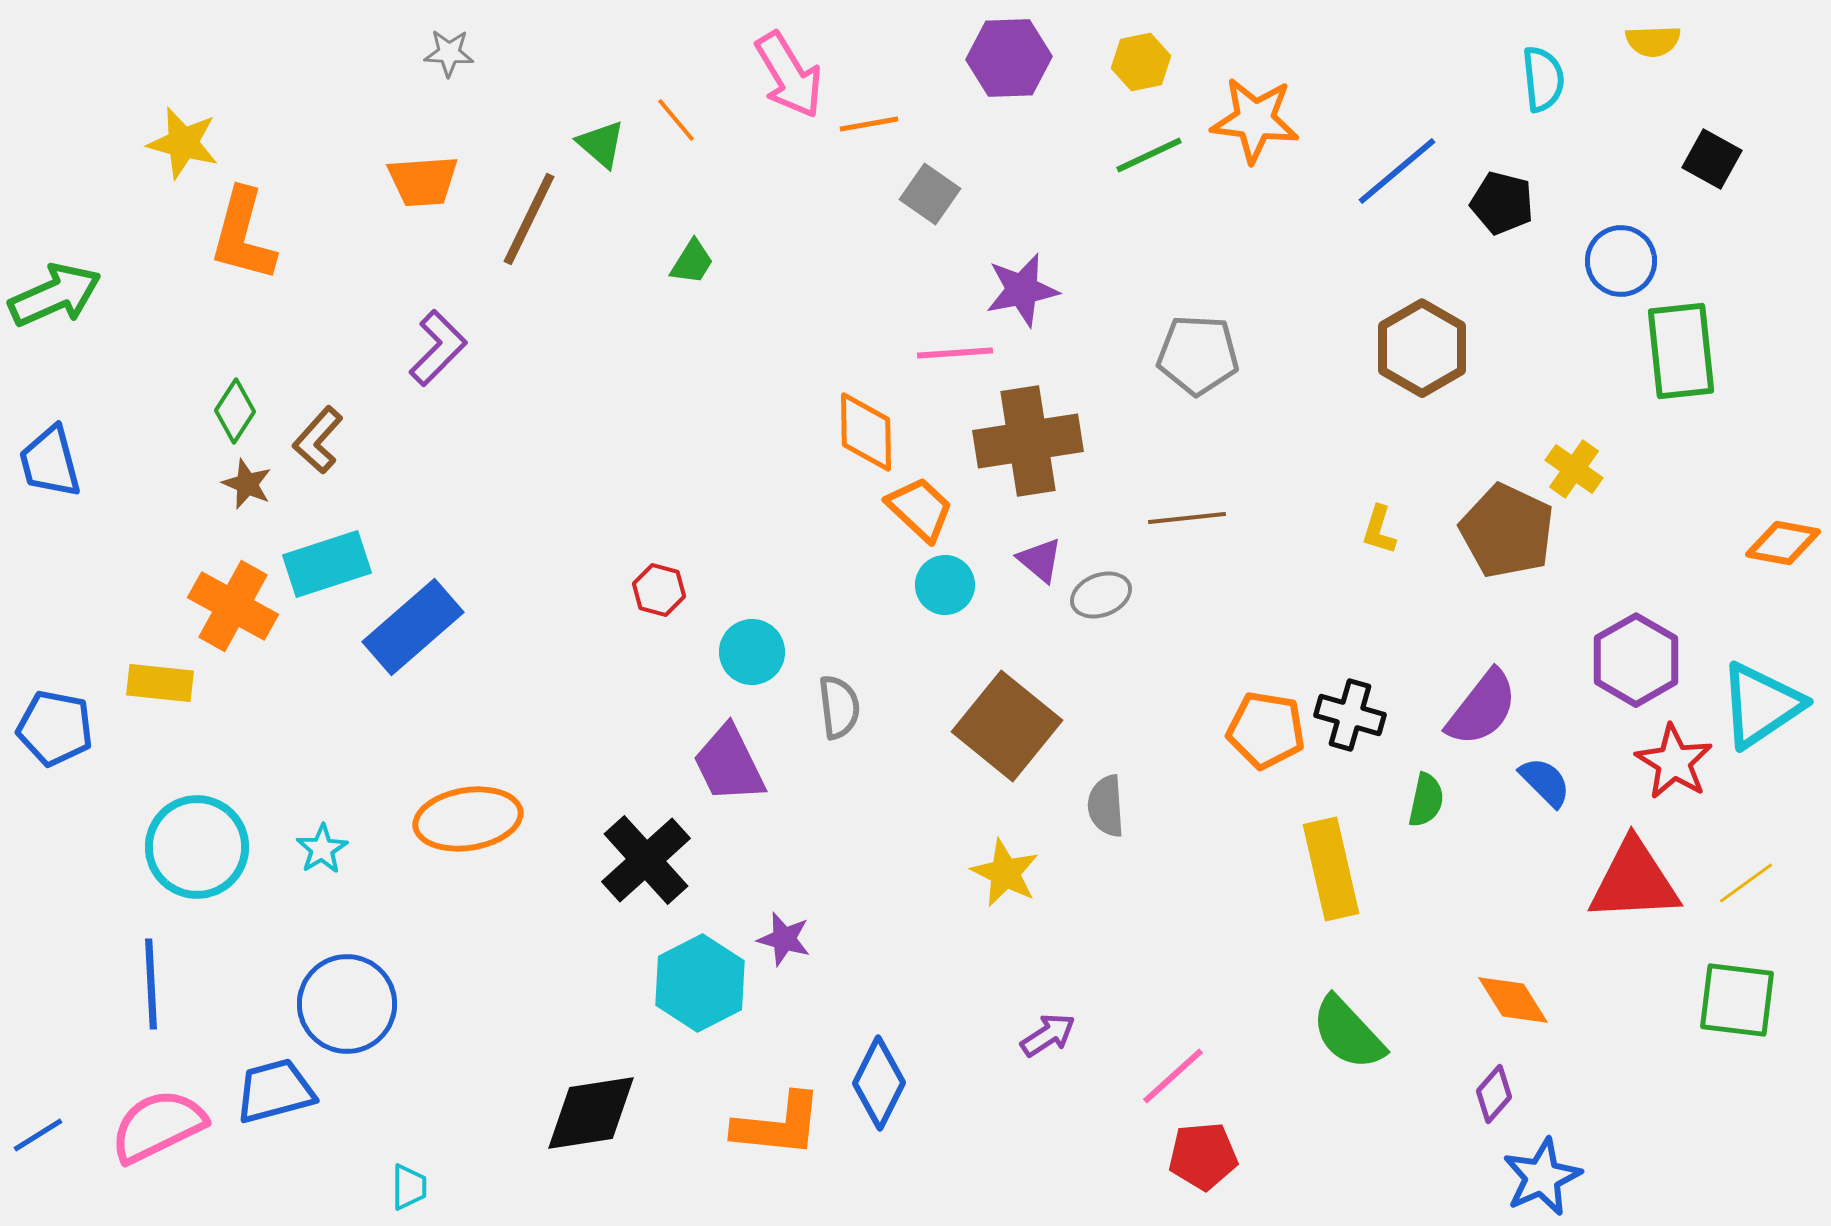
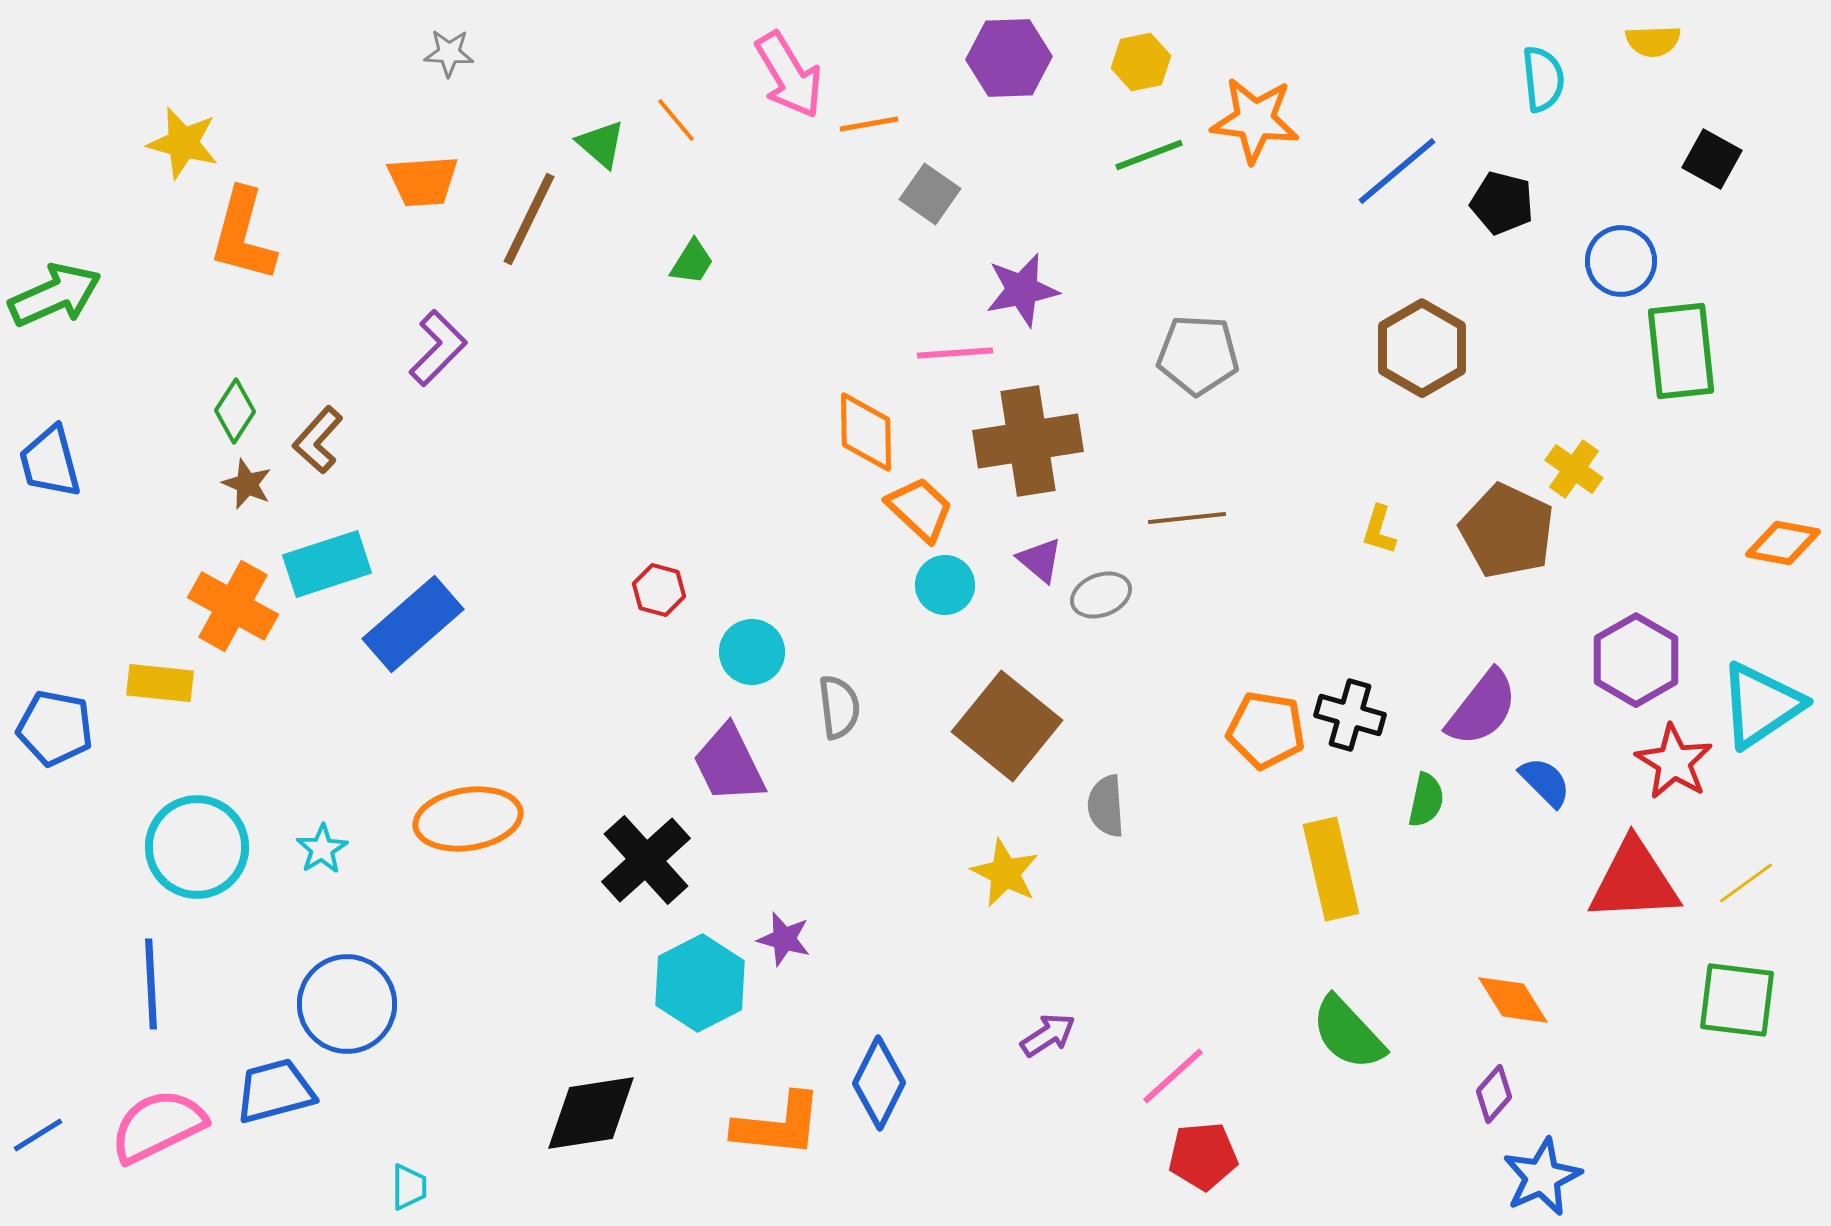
green line at (1149, 155): rotated 4 degrees clockwise
blue rectangle at (413, 627): moved 3 px up
